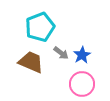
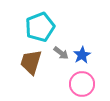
brown trapezoid: rotated 96 degrees counterclockwise
